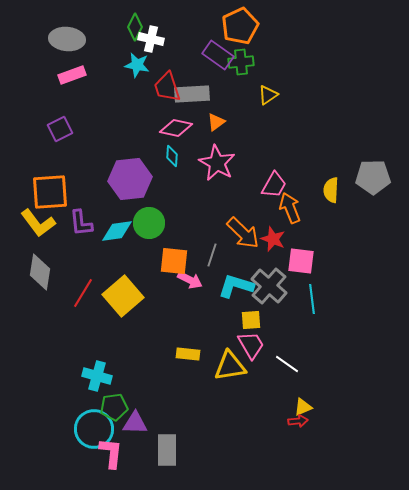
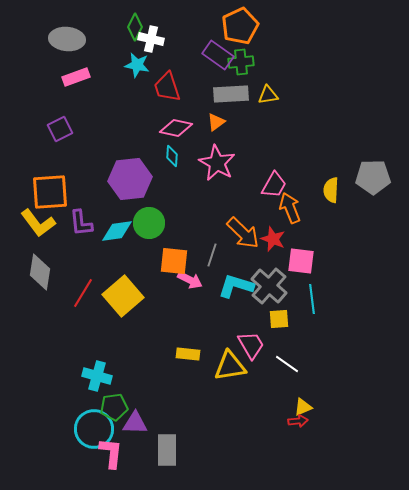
pink rectangle at (72, 75): moved 4 px right, 2 px down
gray rectangle at (192, 94): moved 39 px right
yellow triangle at (268, 95): rotated 25 degrees clockwise
yellow square at (251, 320): moved 28 px right, 1 px up
